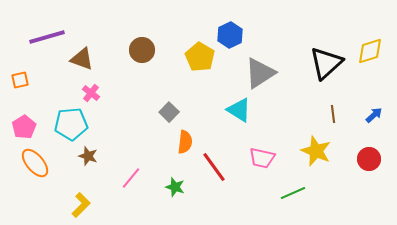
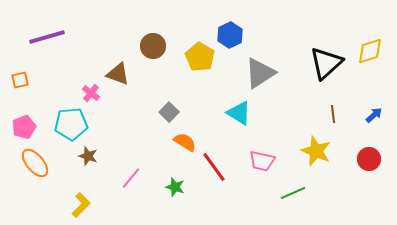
brown circle: moved 11 px right, 4 px up
brown triangle: moved 36 px right, 15 px down
cyan triangle: moved 3 px down
pink pentagon: rotated 10 degrees clockwise
orange semicircle: rotated 65 degrees counterclockwise
pink trapezoid: moved 3 px down
